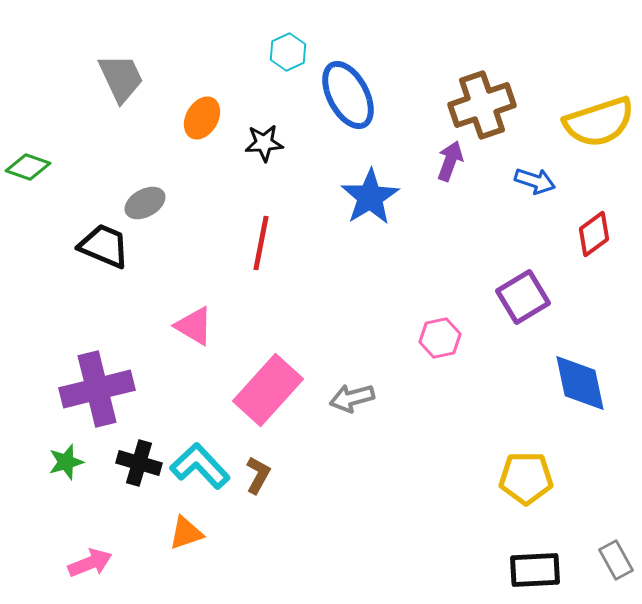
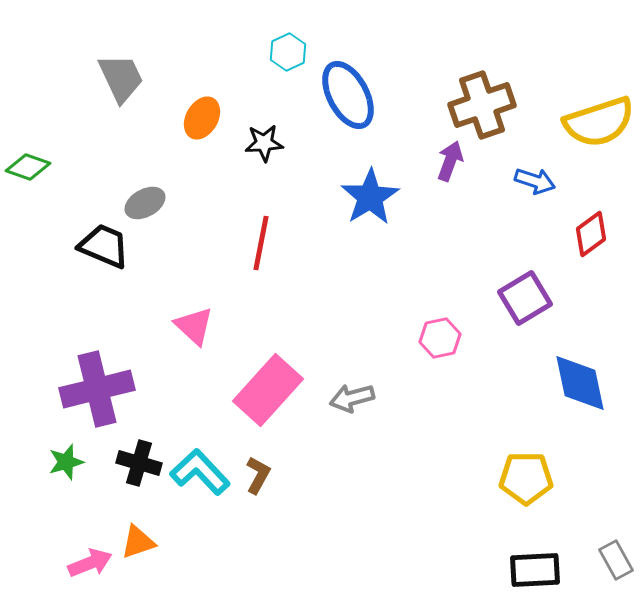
red diamond: moved 3 px left
purple square: moved 2 px right, 1 px down
pink triangle: rotated 12 degrees clockwise
cyan L-shape: moved 6 px down
orange triangle: moved 48 px left, 9 px down
